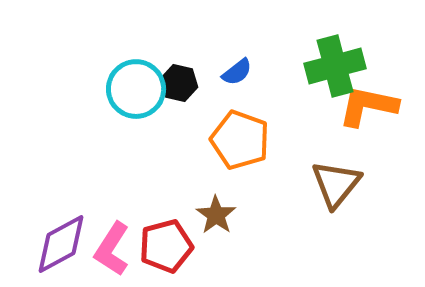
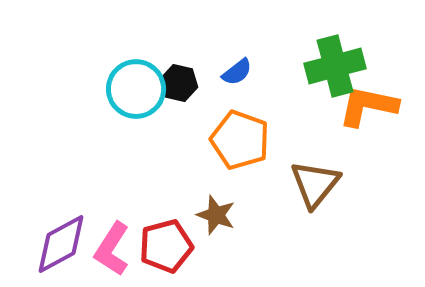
brown triangle: moved 21 px left
brown star: rotated 15 degrees counterclockwise
